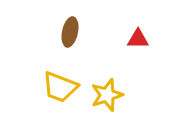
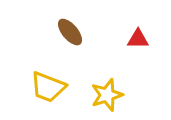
brown ellipse: rotated 52 degrees counterclockwise
yellow trapezoid: moved 12 px left
